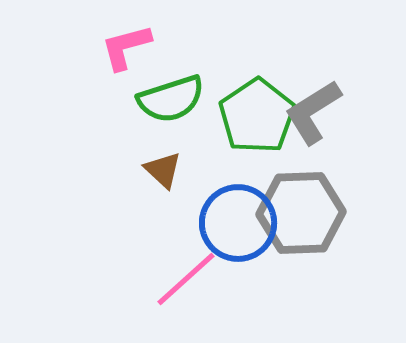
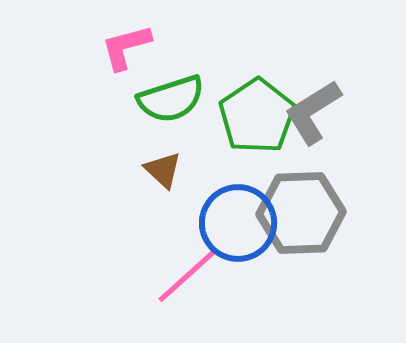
pink line: moved 1 px right, 3 px up
